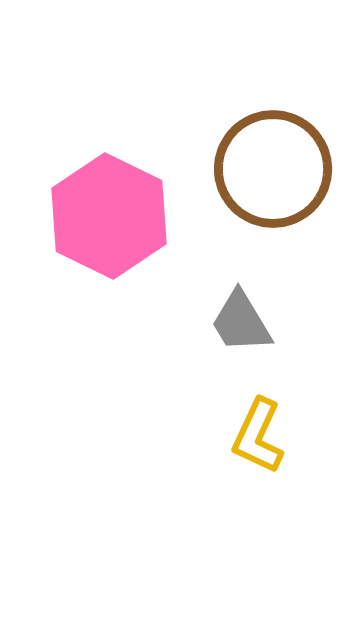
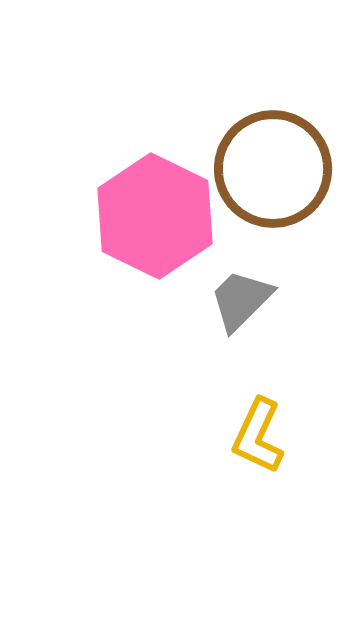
pink hexagon: moved 46 px right
gray trapezoid: moved 22 px up; rotated 76 degrees clockwise
